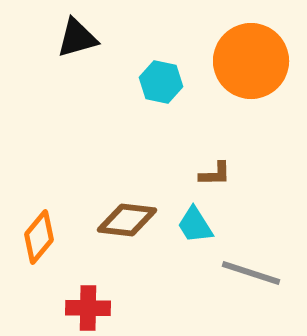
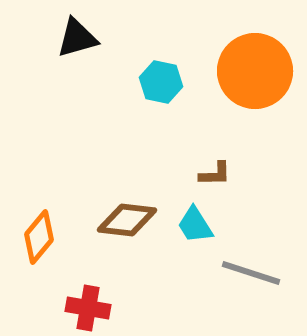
orange circle: moved 4 px right, 10 px down
red cross: rotated 9 degrees clockwise
